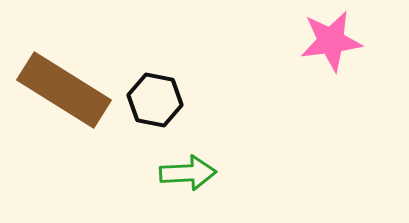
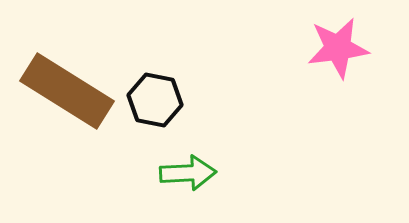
pink star: moved 7 px right, 7 px down
brown rectangle: moved 3 px right, 1 px down
